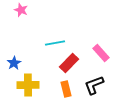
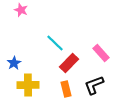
cyan line: rotated 54 degrees clockwise
